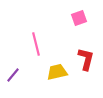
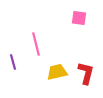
pink square: rotated 28 degrees clockwise
red L-shape: moved 14 px down
purple line: moved 13 px up; rotated 56 degrees counterclockwise
